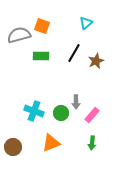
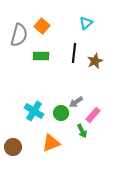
orange square: rotated 21 degrees clockwise
gray semicircle: rotated 120 degrees clockwise
black line: rotated 24 degrees counterclockwise
brown star: moved 1 px left
gray arrow: rotated 56 degrees clockwise
cyan cross: rotated 12 degrees clockwise
pink rectangle: moved 1 px right
green arrow: moved 10 px left, 12 px up; rotated 32 degrees counterclockwise
